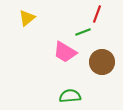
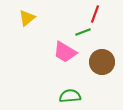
red line: moved 2 px left
